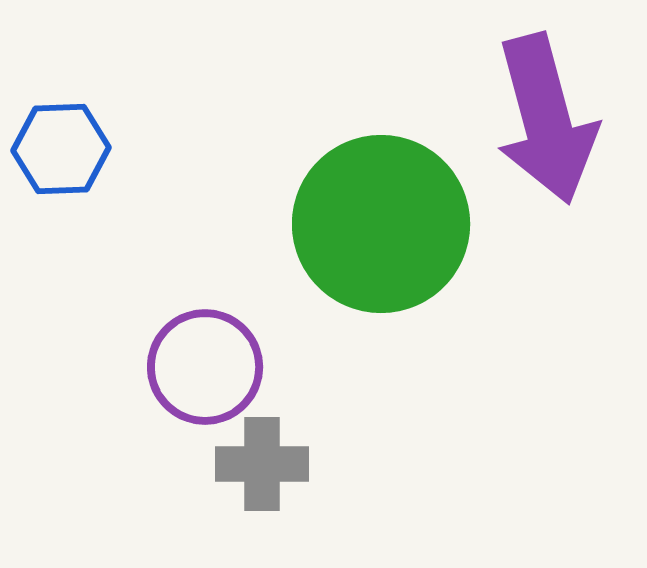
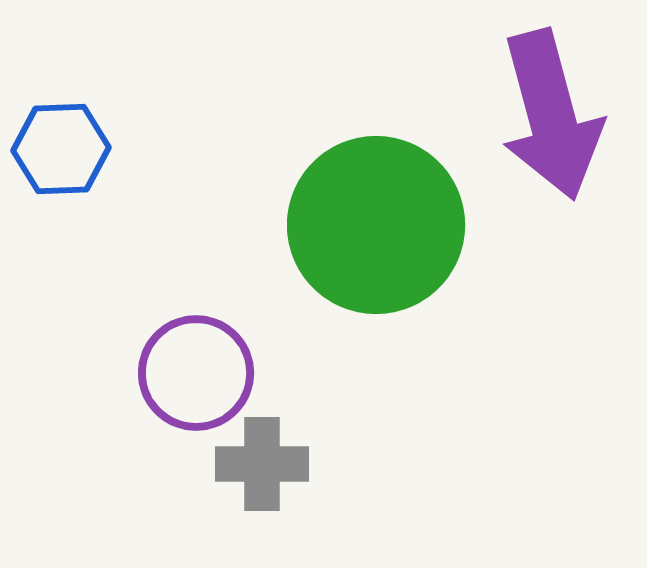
purple arrow: moved 5 px right, 4 px up
green circle: moved 5 px left, 1 px down
purple circle: moved 9 px left, 6 px down
